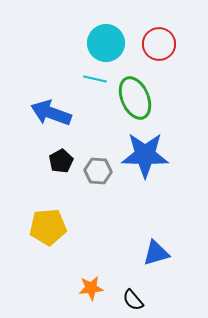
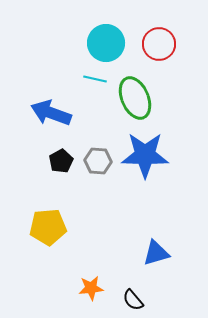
gray hexagon: moved 10 px up
